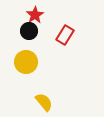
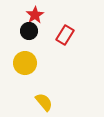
yellow circle: moved 1 px left, 1 px down
